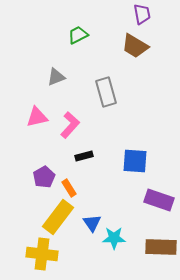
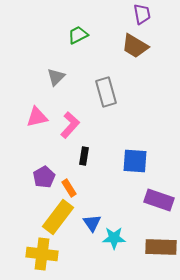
gray triangle: rotated 24 degrees counterclockwise
black rectangle: rotated 66 degrees counterclockwise
